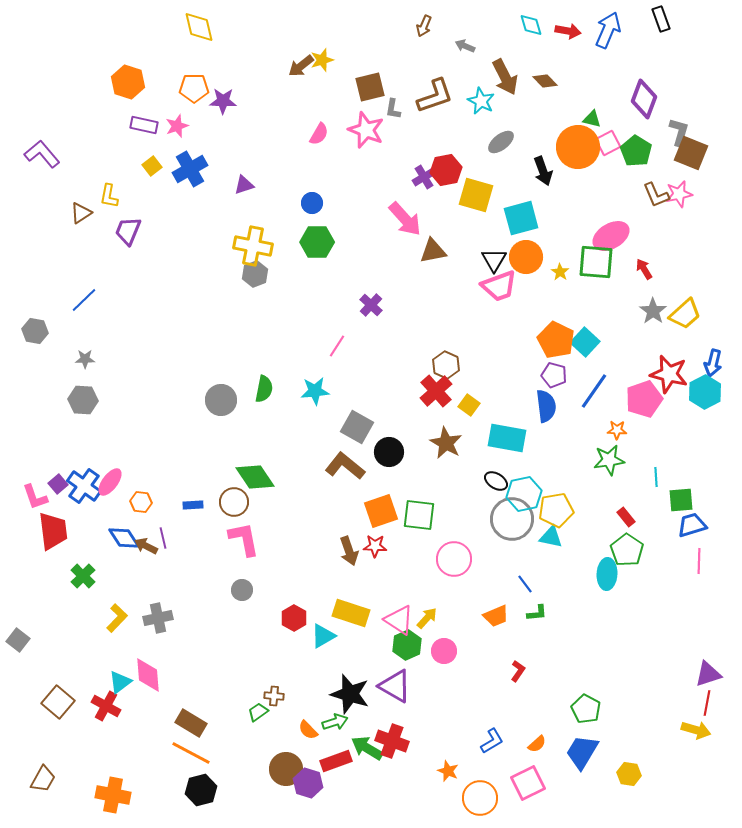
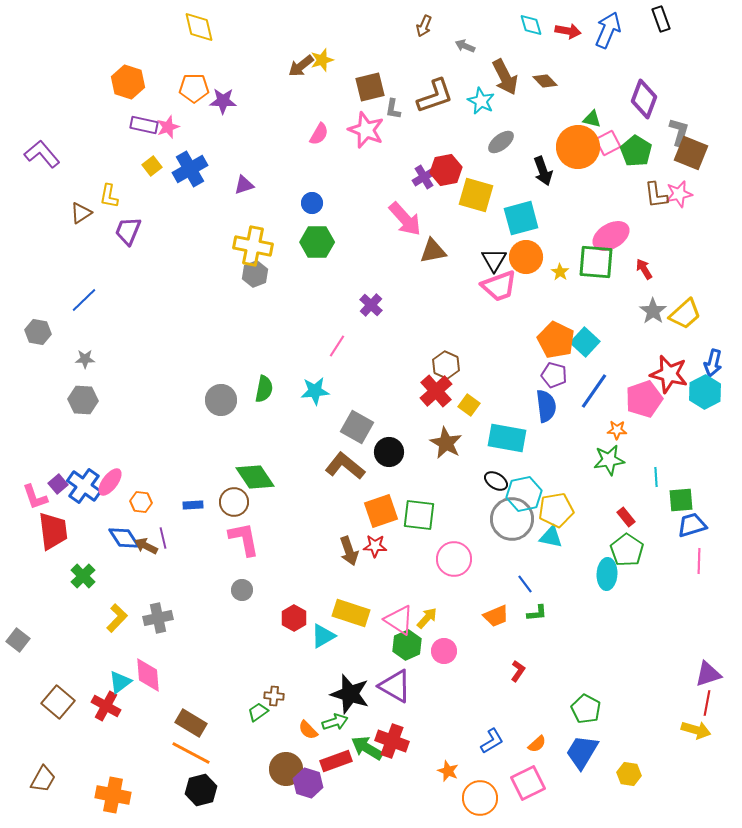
pink star at (177, 126): moved 9 px left, 1 px down
brown L-shape at (656, 195): rotated 16 degrees clockwise
gray hexagon at (35, 331): moved 3 px right, 1 px down
